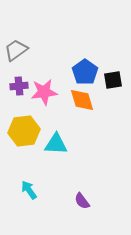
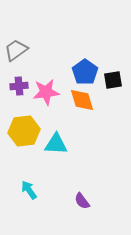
pink star: moved 2 px right
